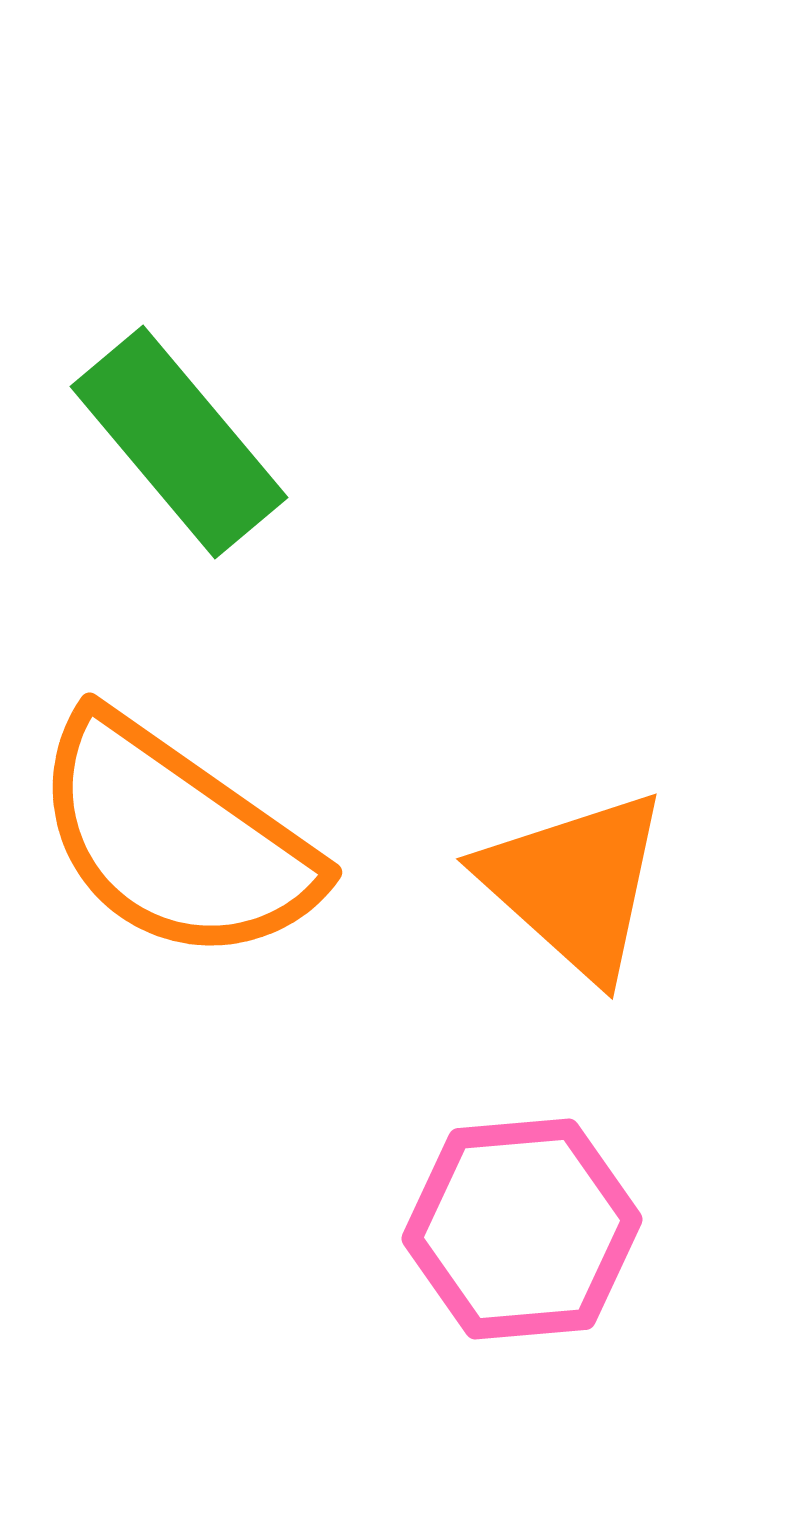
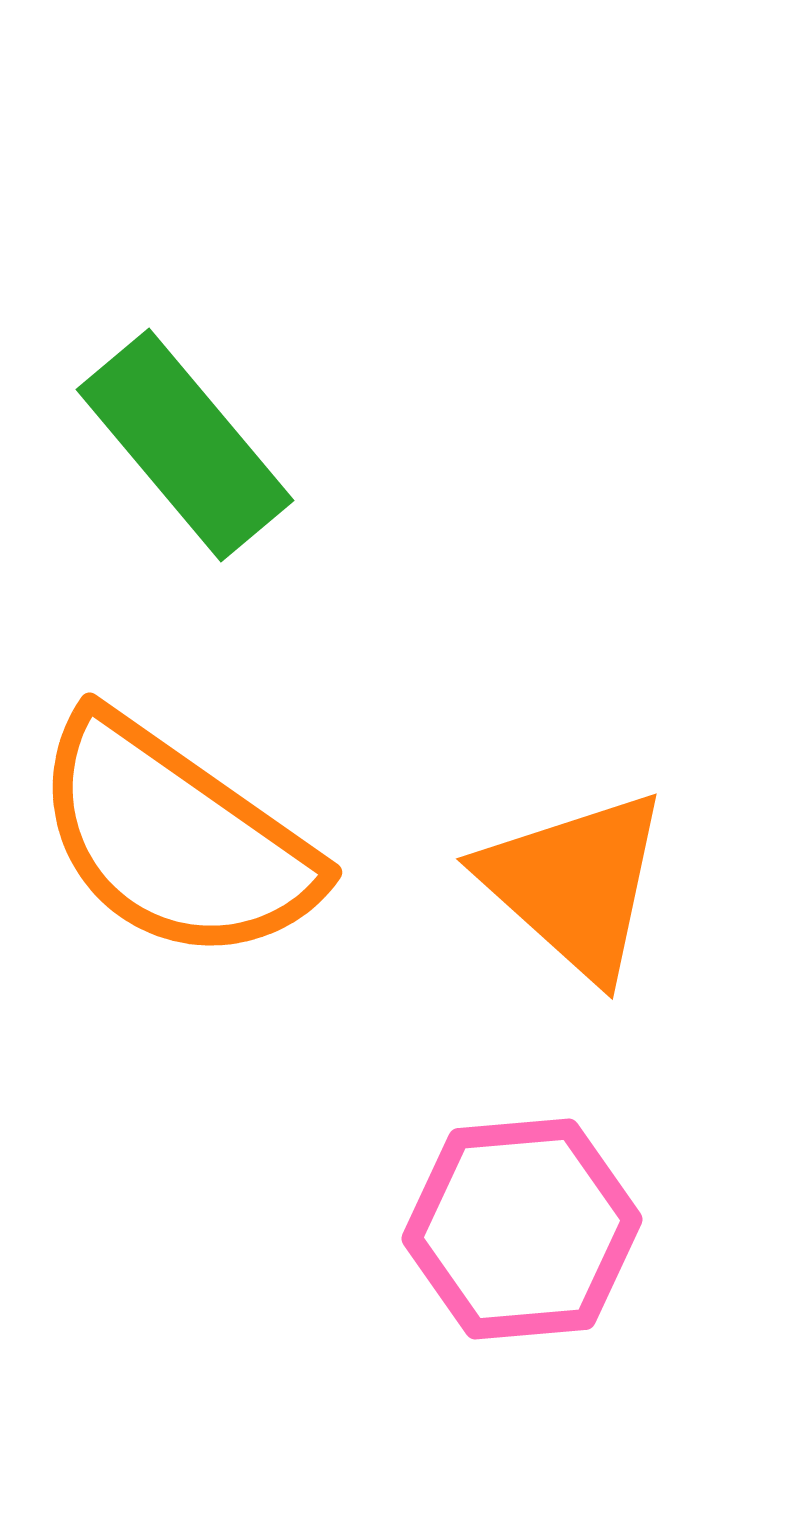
green rectangle: moved 6 px right, 3 px down
